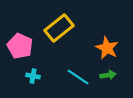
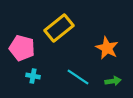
pink pentagon: moved 2 px right, 2 px down; rotated 10 degrees counterclockwise
green arrow: moved 5 px right, 6 px down
